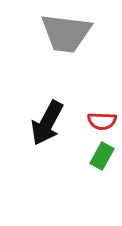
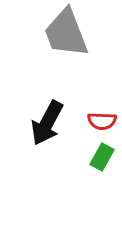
gray trapezoid: rotated 62 degrees clockwise
green rectangle: moved 1 px down
